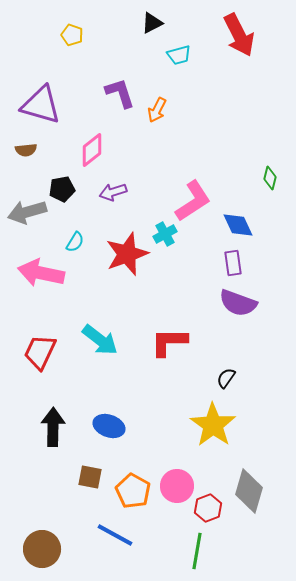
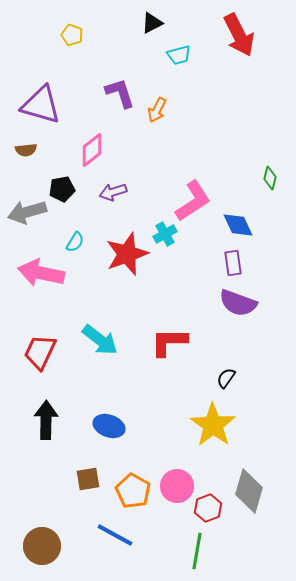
black arrow: moved 7 px left, 7 px up
brown square: moved 2 px left, 2 px down; rotated 20 degrees counterclockwise
brown circle: moved 3 px up
